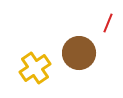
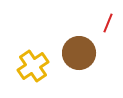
yellow cross: moved 2 px left, 2 px up
